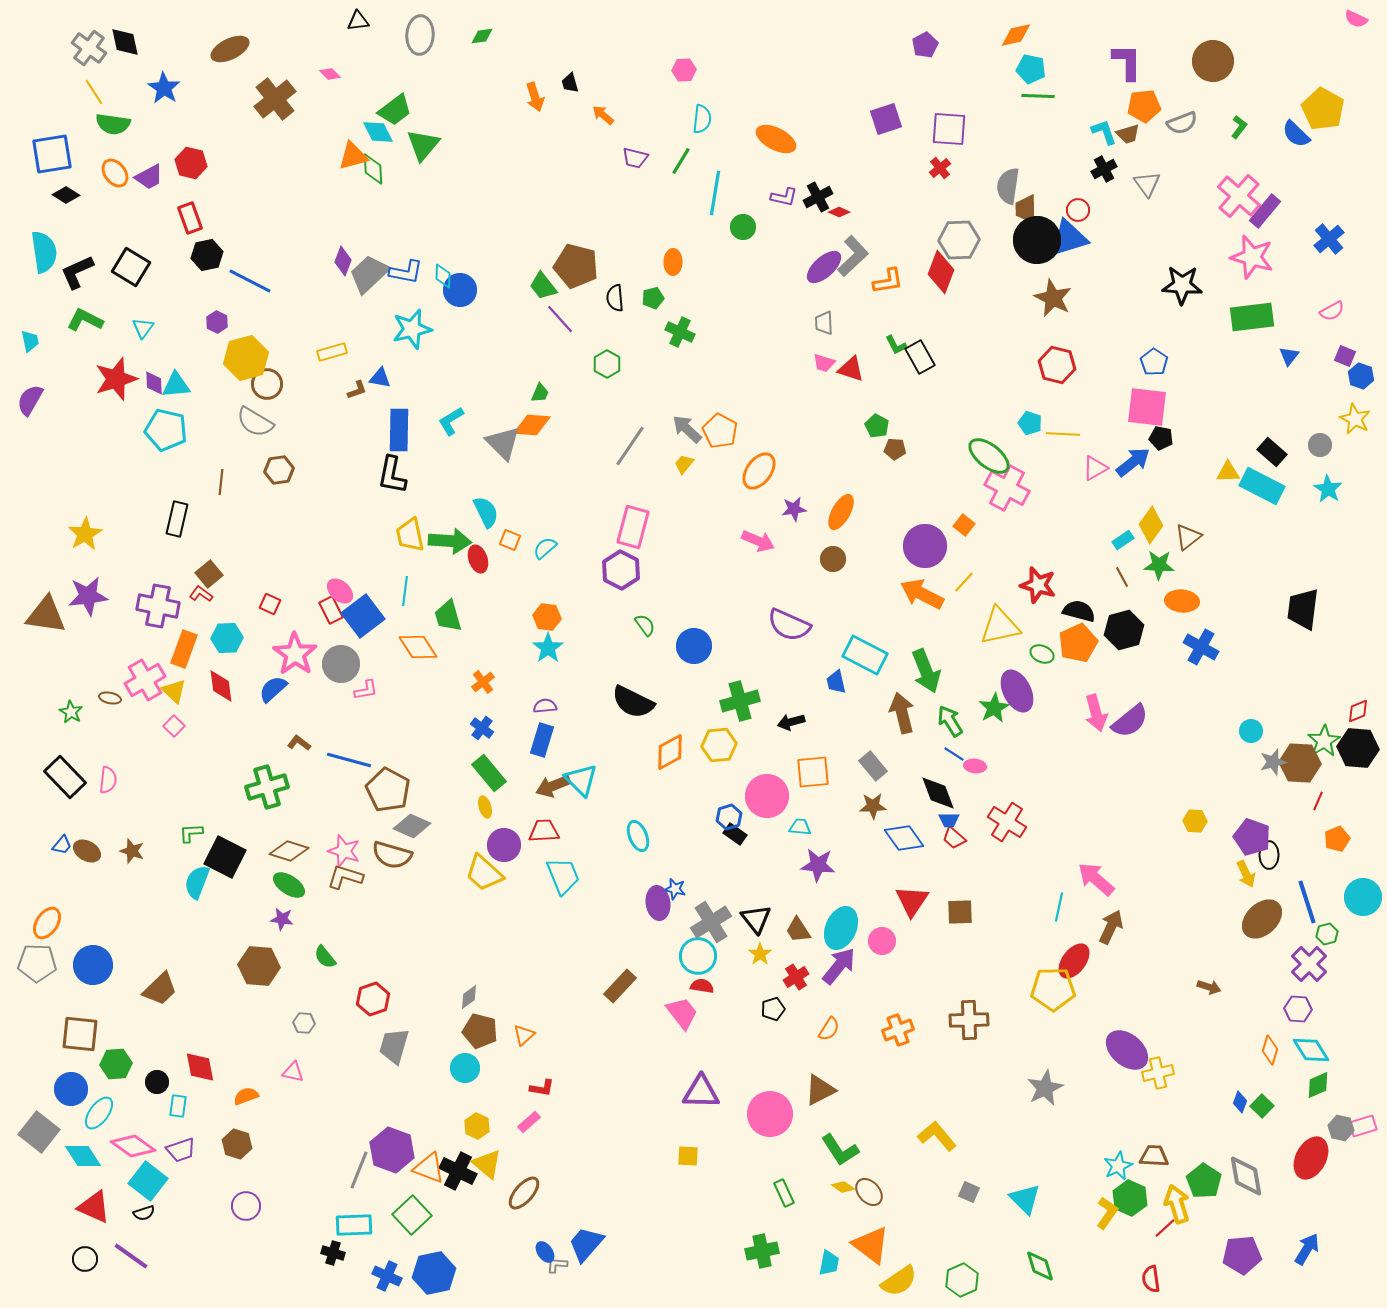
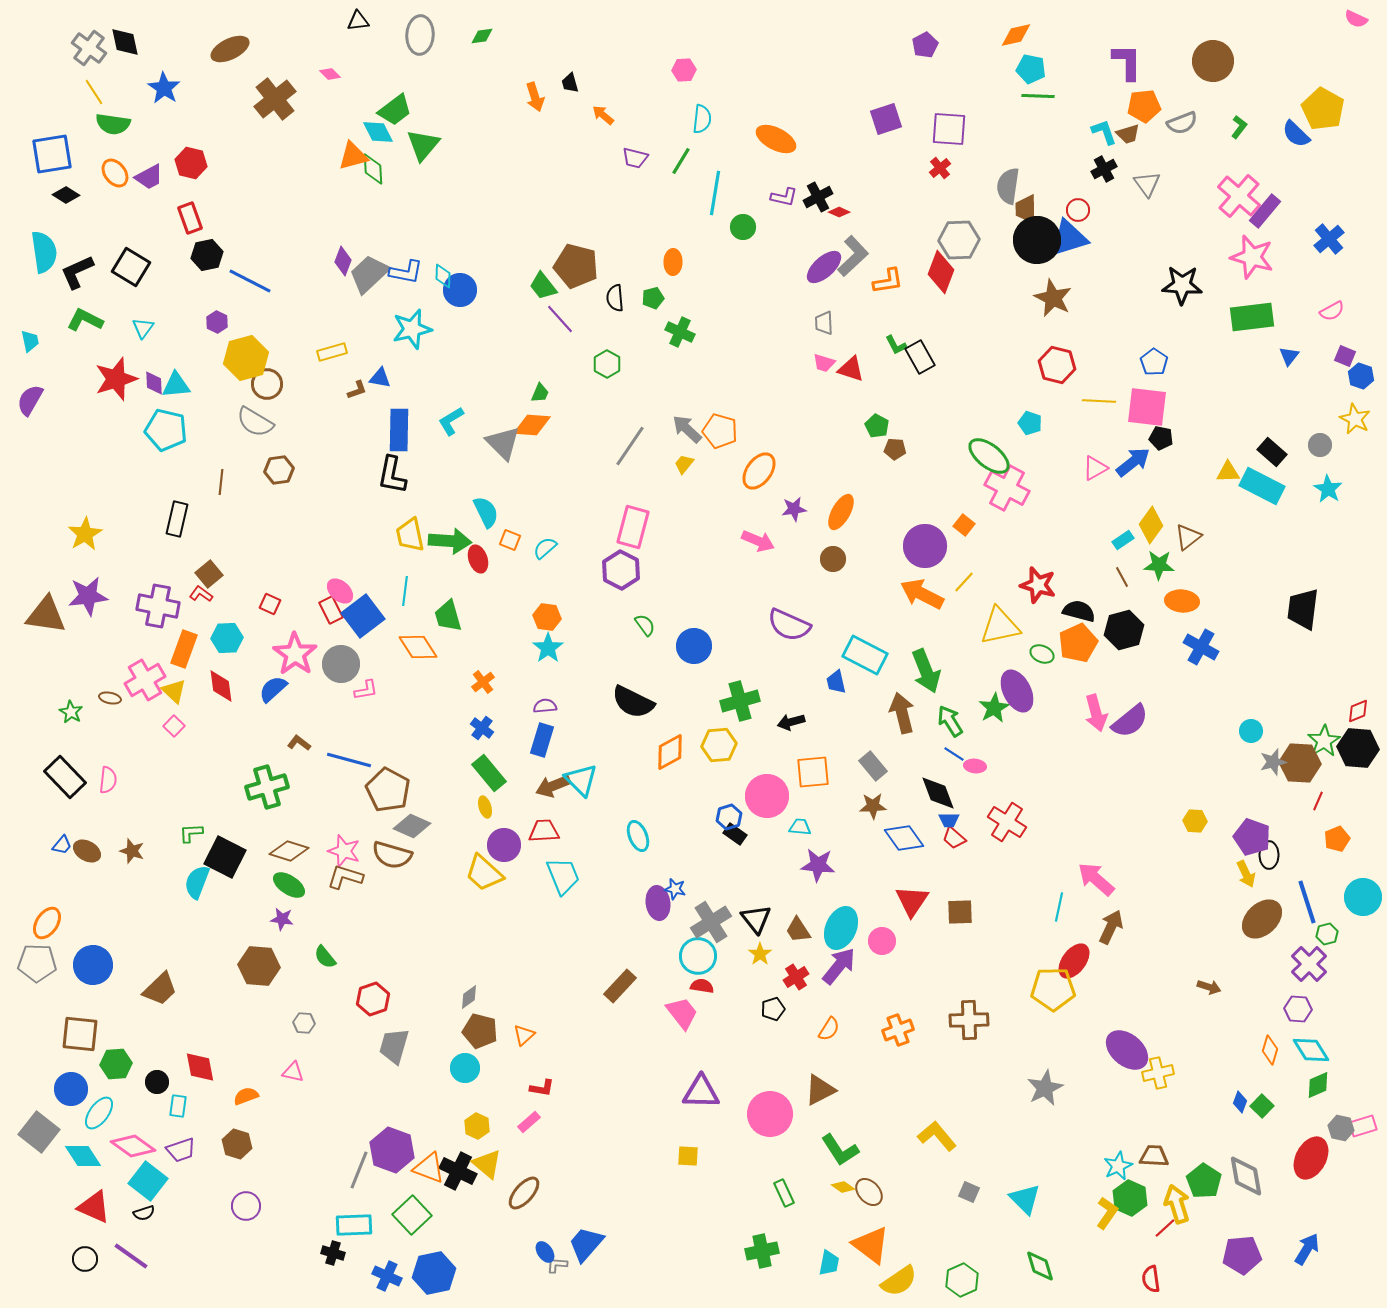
orange pentagon at (720, 431): rotated 12 degrees counterclockwise
yellow line at (1063, 434): moved 36 px right, 33 px up
